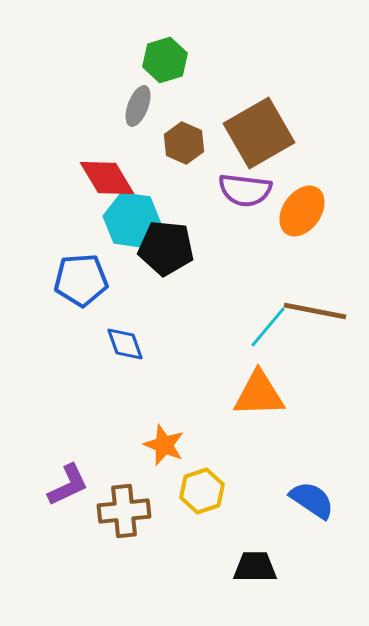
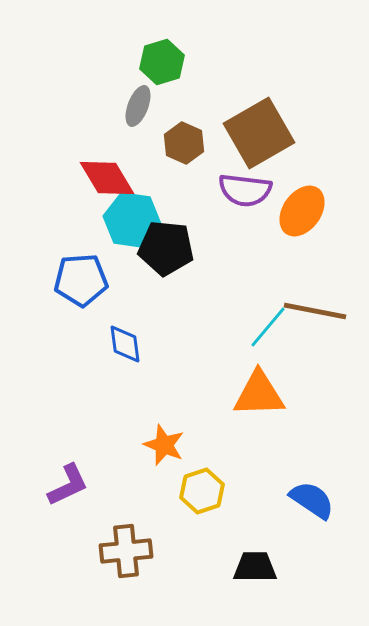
green hexagon: moved 3 px left, 2 px down
blue diamond: rotated 12 degrees clockwise
brown cross: moved 2 px right, 40 px down
